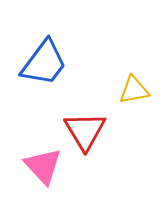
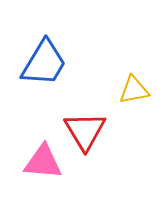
blue trapezoid: rotated 6 degrees counterclockwise
pink triangle: moved 4 px up; rotated 42 degrees counterclockwise
